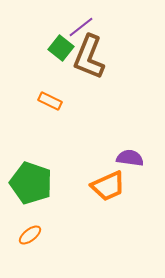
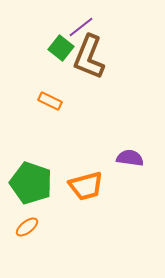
orange trapezoid: moved 22 px left; rotated 9 degrees clockwise
orange ellipse: moved 3 px left, 8 px up
